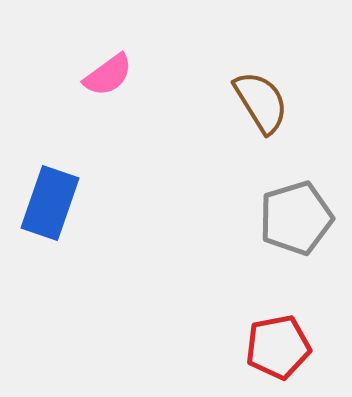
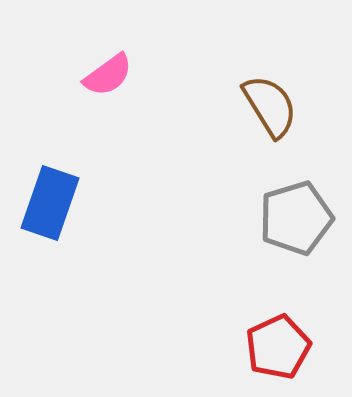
brown semicircle: moved 9 px right, 4 px down
red pentagon: rotated 14 degrees counterclockwise
